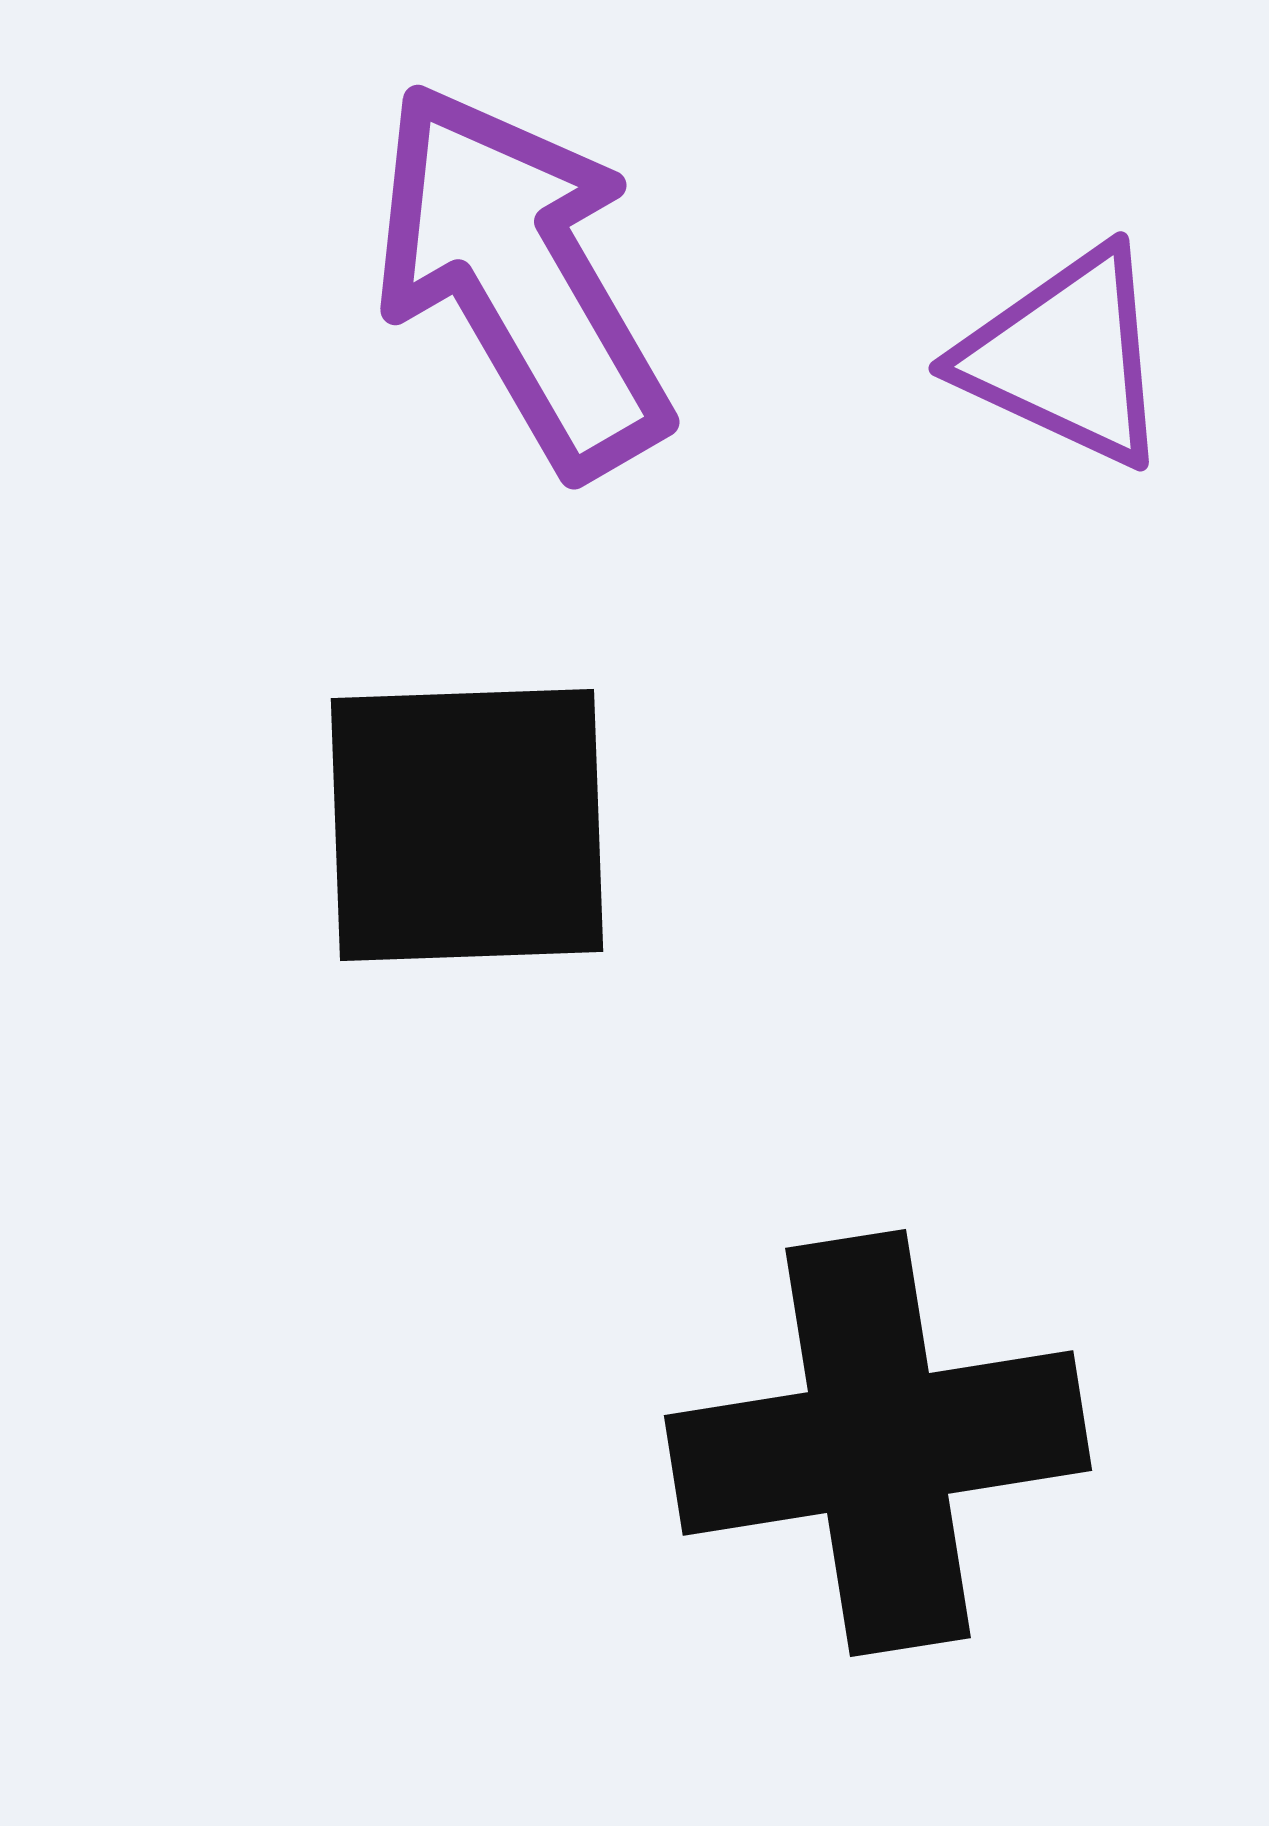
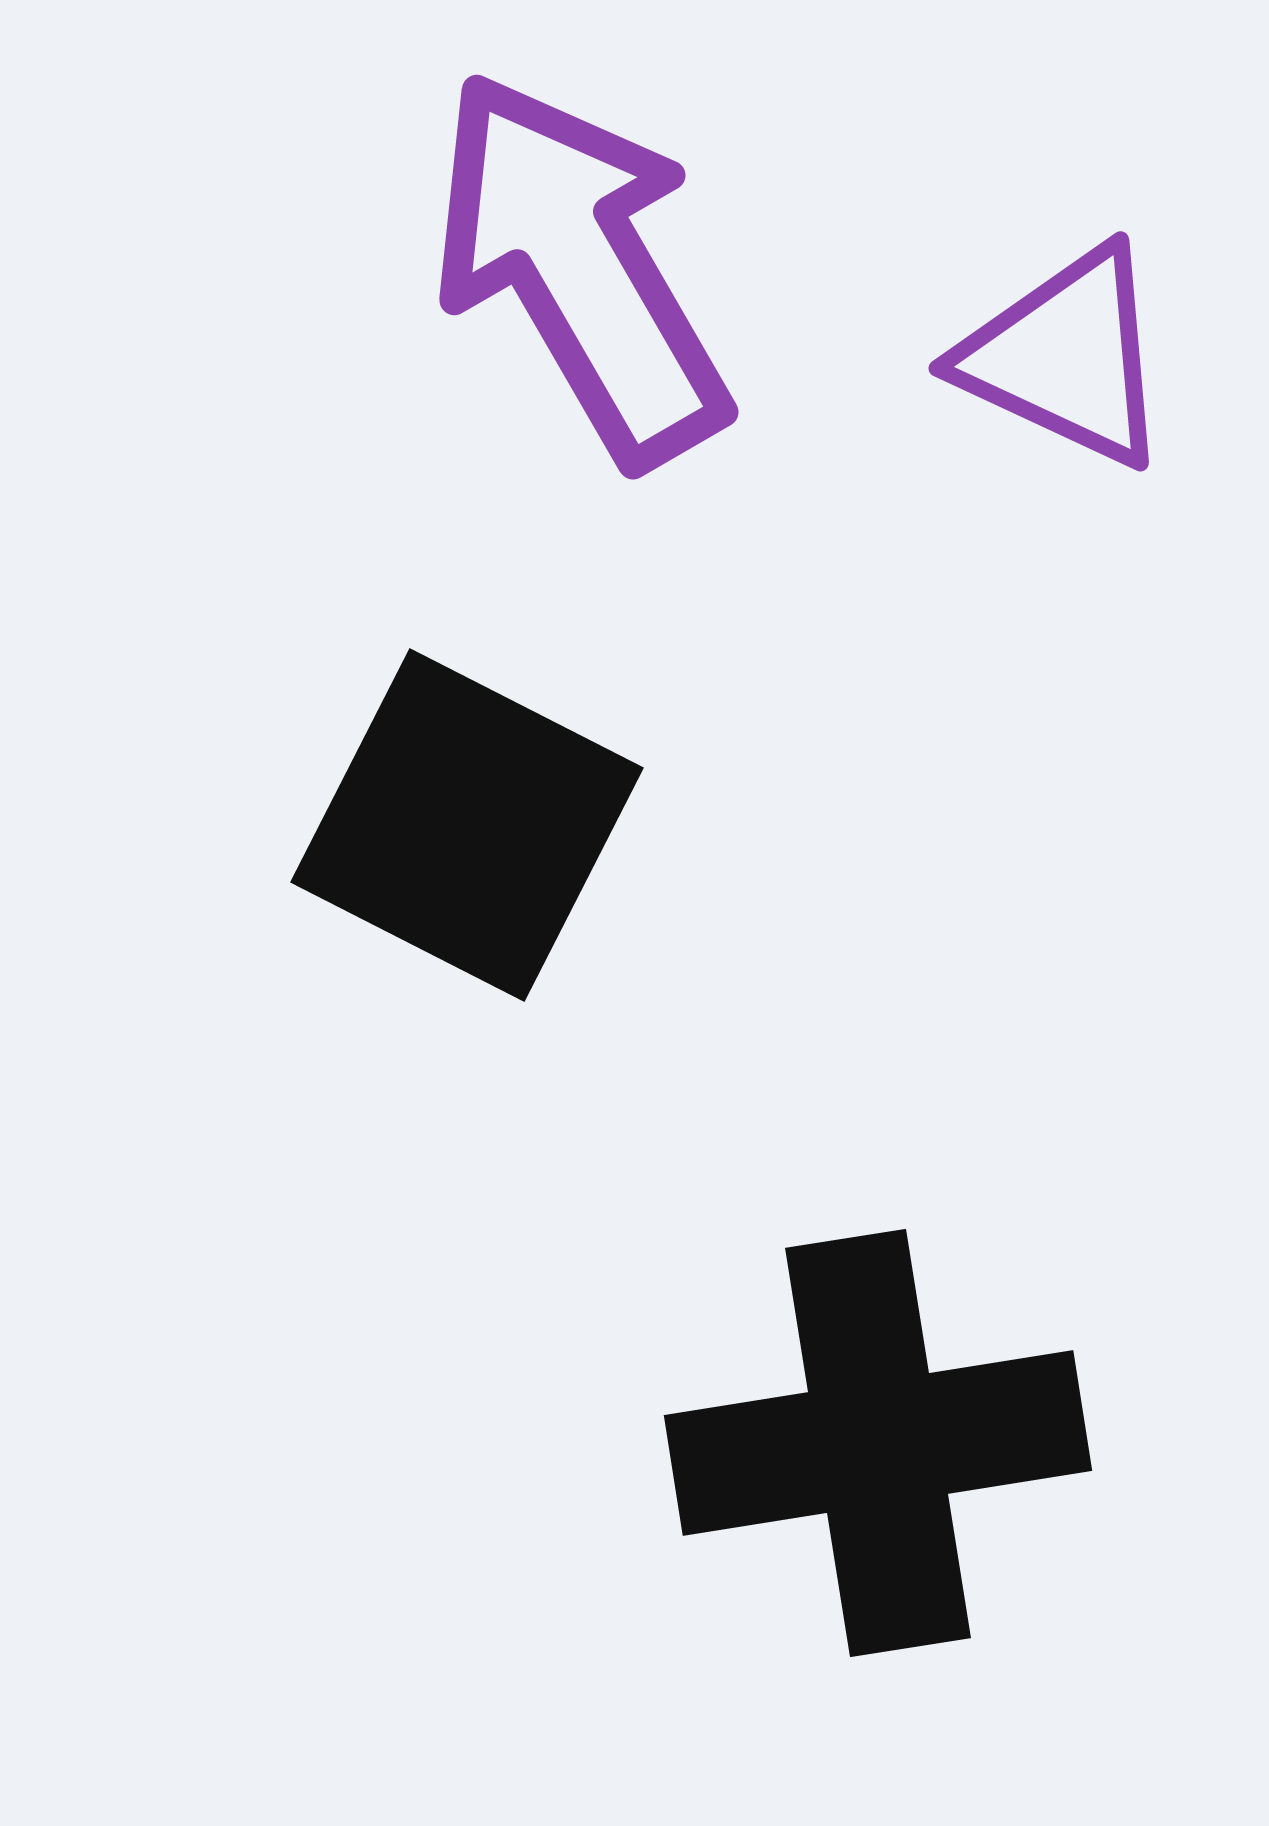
purple arrow: moved 59 px right, 10 px up
black square: rotated 29 degrees clockwise
